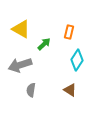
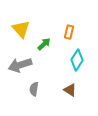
yellow triangle: rotated 18 degrees clockwise
gray semicircle: moved 3 px right, 1 px up
